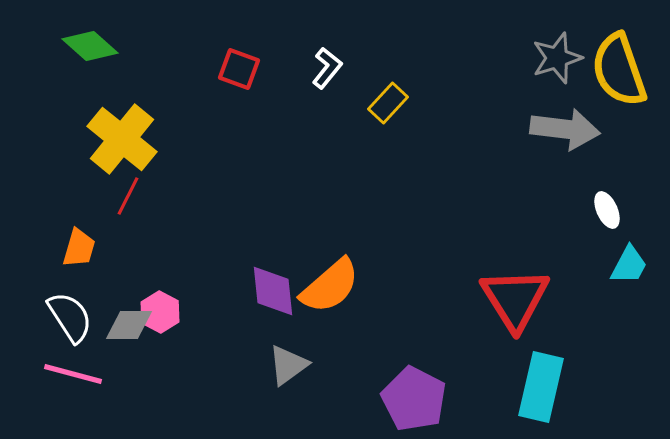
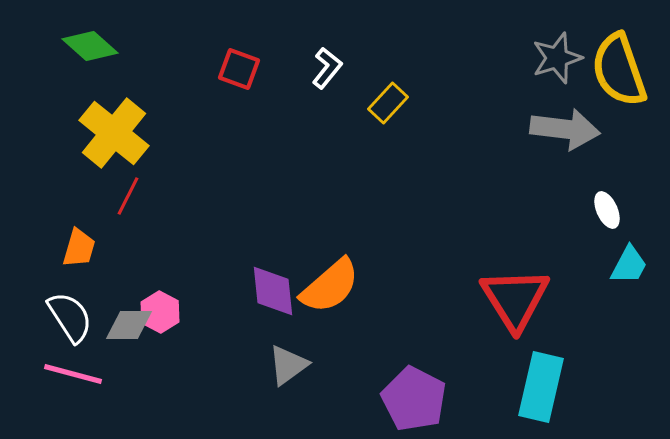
yellow cross: moved 8 px left, 6 px up
